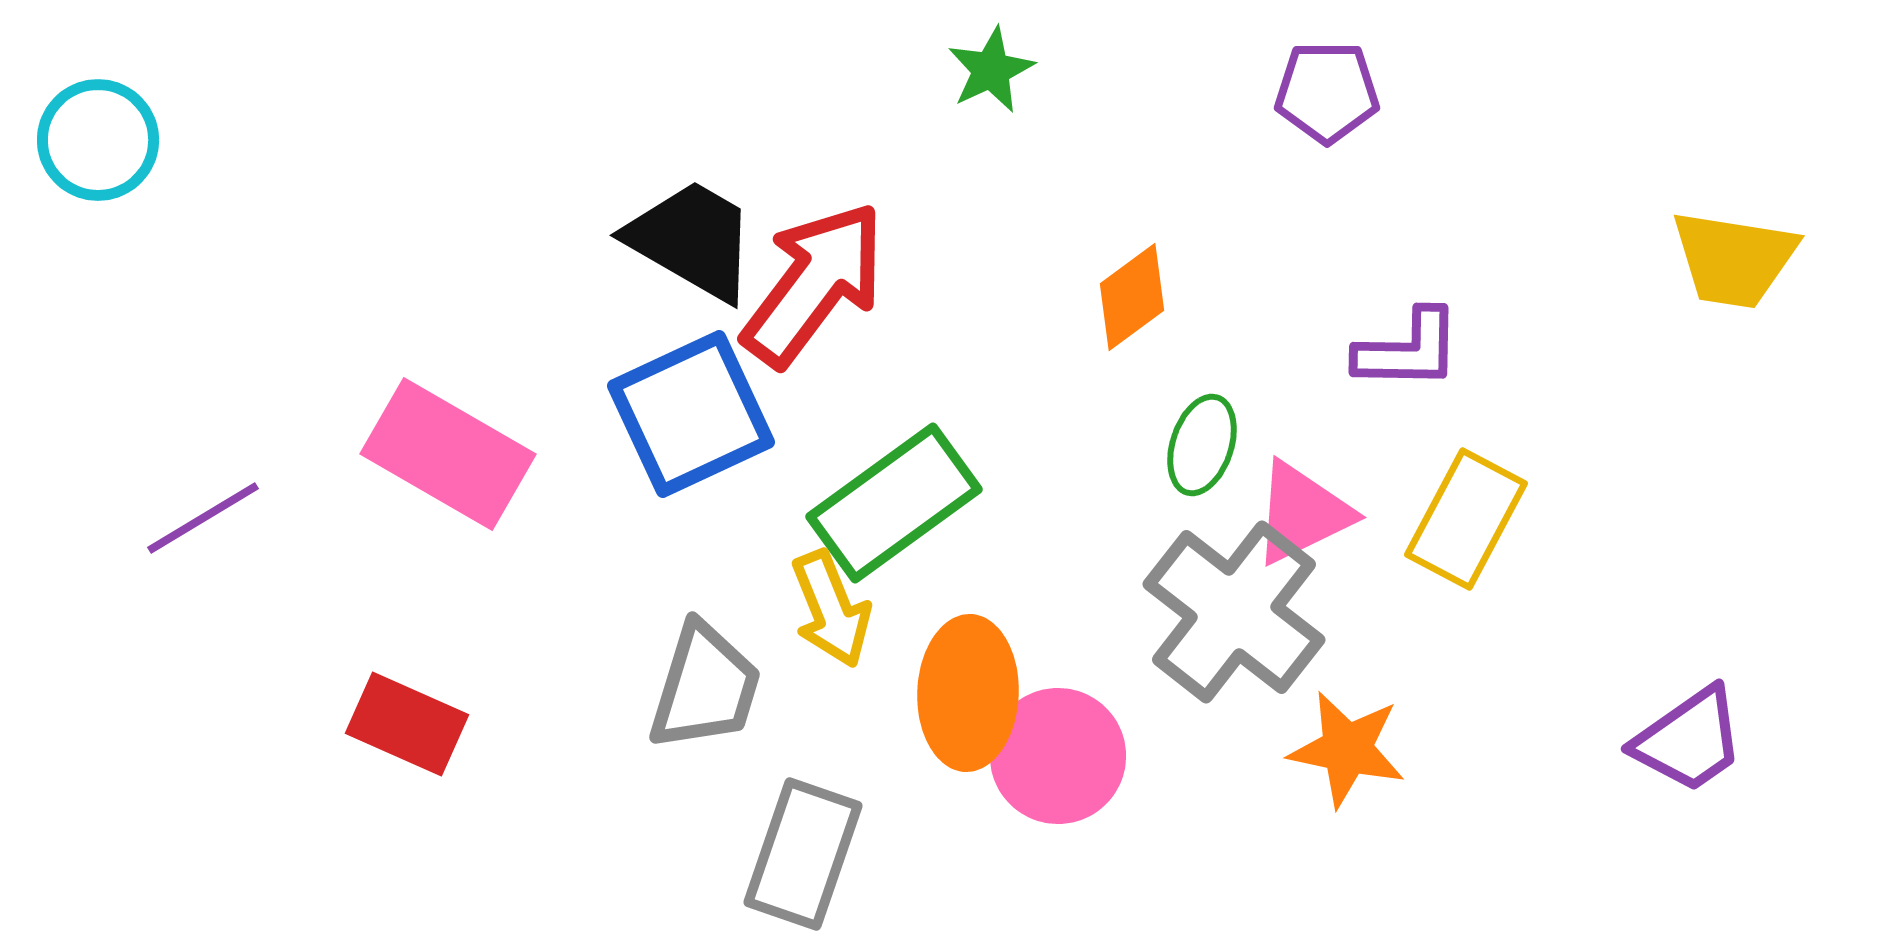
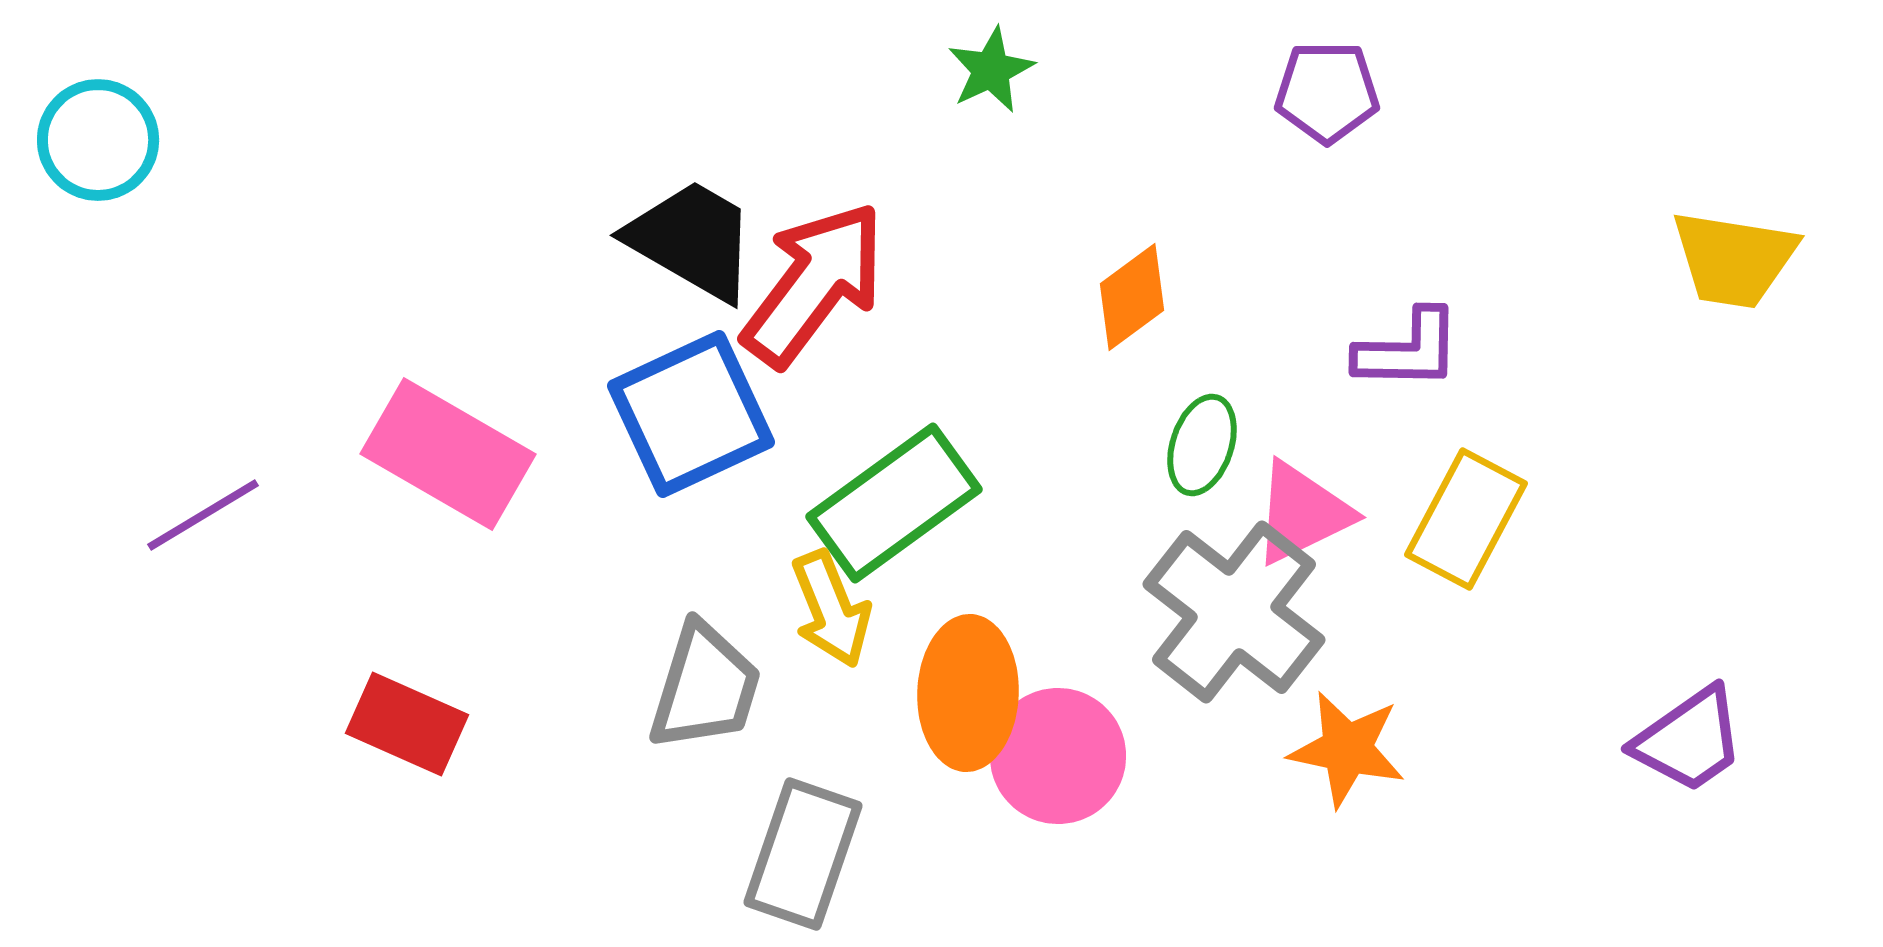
purple line: moved 3 px up
